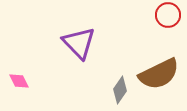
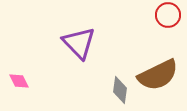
brown semicircle: moved 1 px left, 1 px down
gray diamond: rotated 28 degrees counterclockwise
